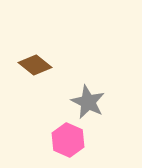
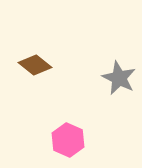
gray star: moved 31 px right, 24 px up
